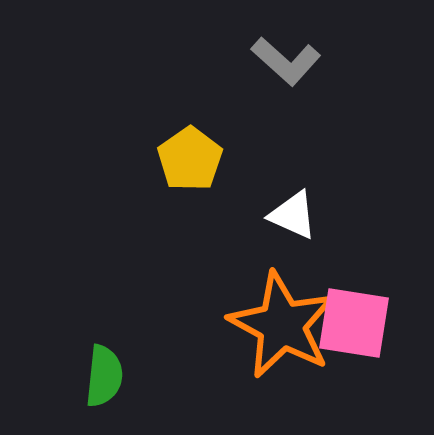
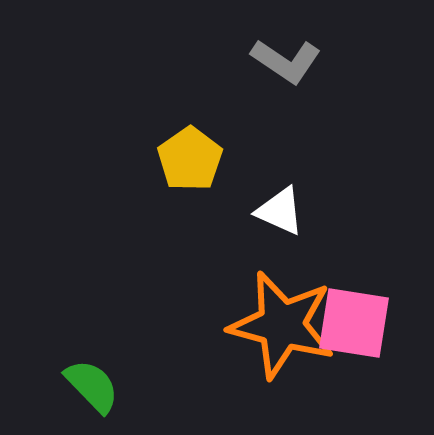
gray L-shape: rotated 8 degrees counterclockwise
white triangle: moved 13 px left, 4 px up
orange star: rotated 13 degrees counterclockwise
green semicircle: moved 12 px left, 10 px down; rotated 50 degrees counterclockwise
